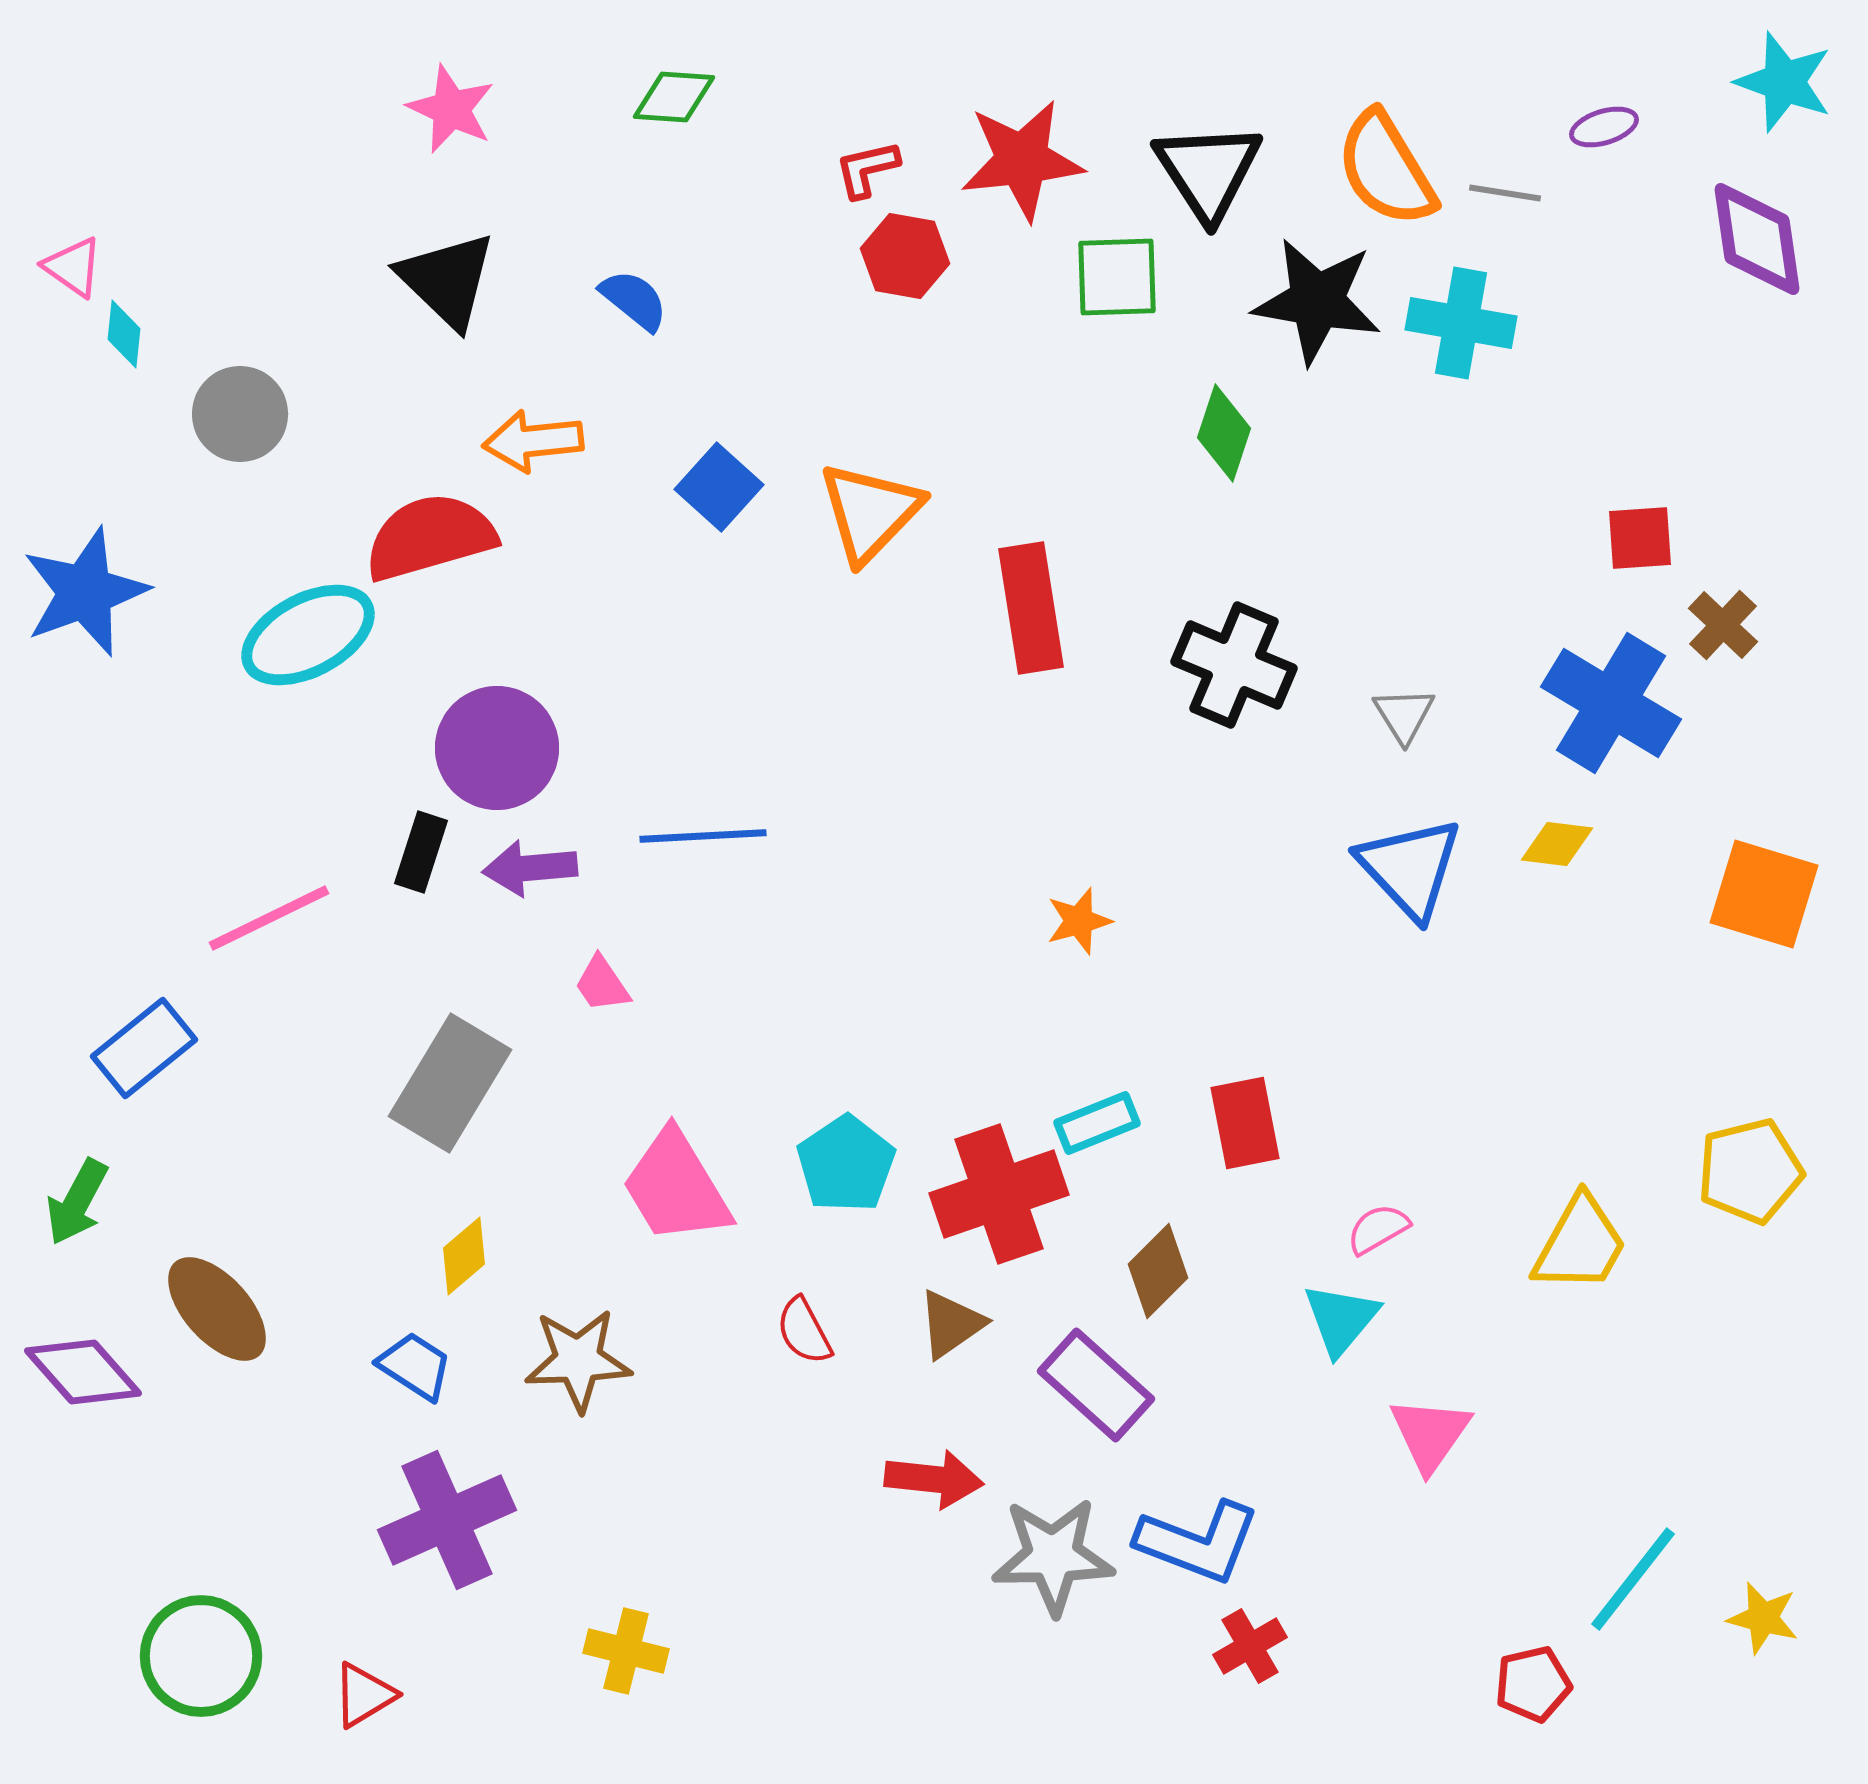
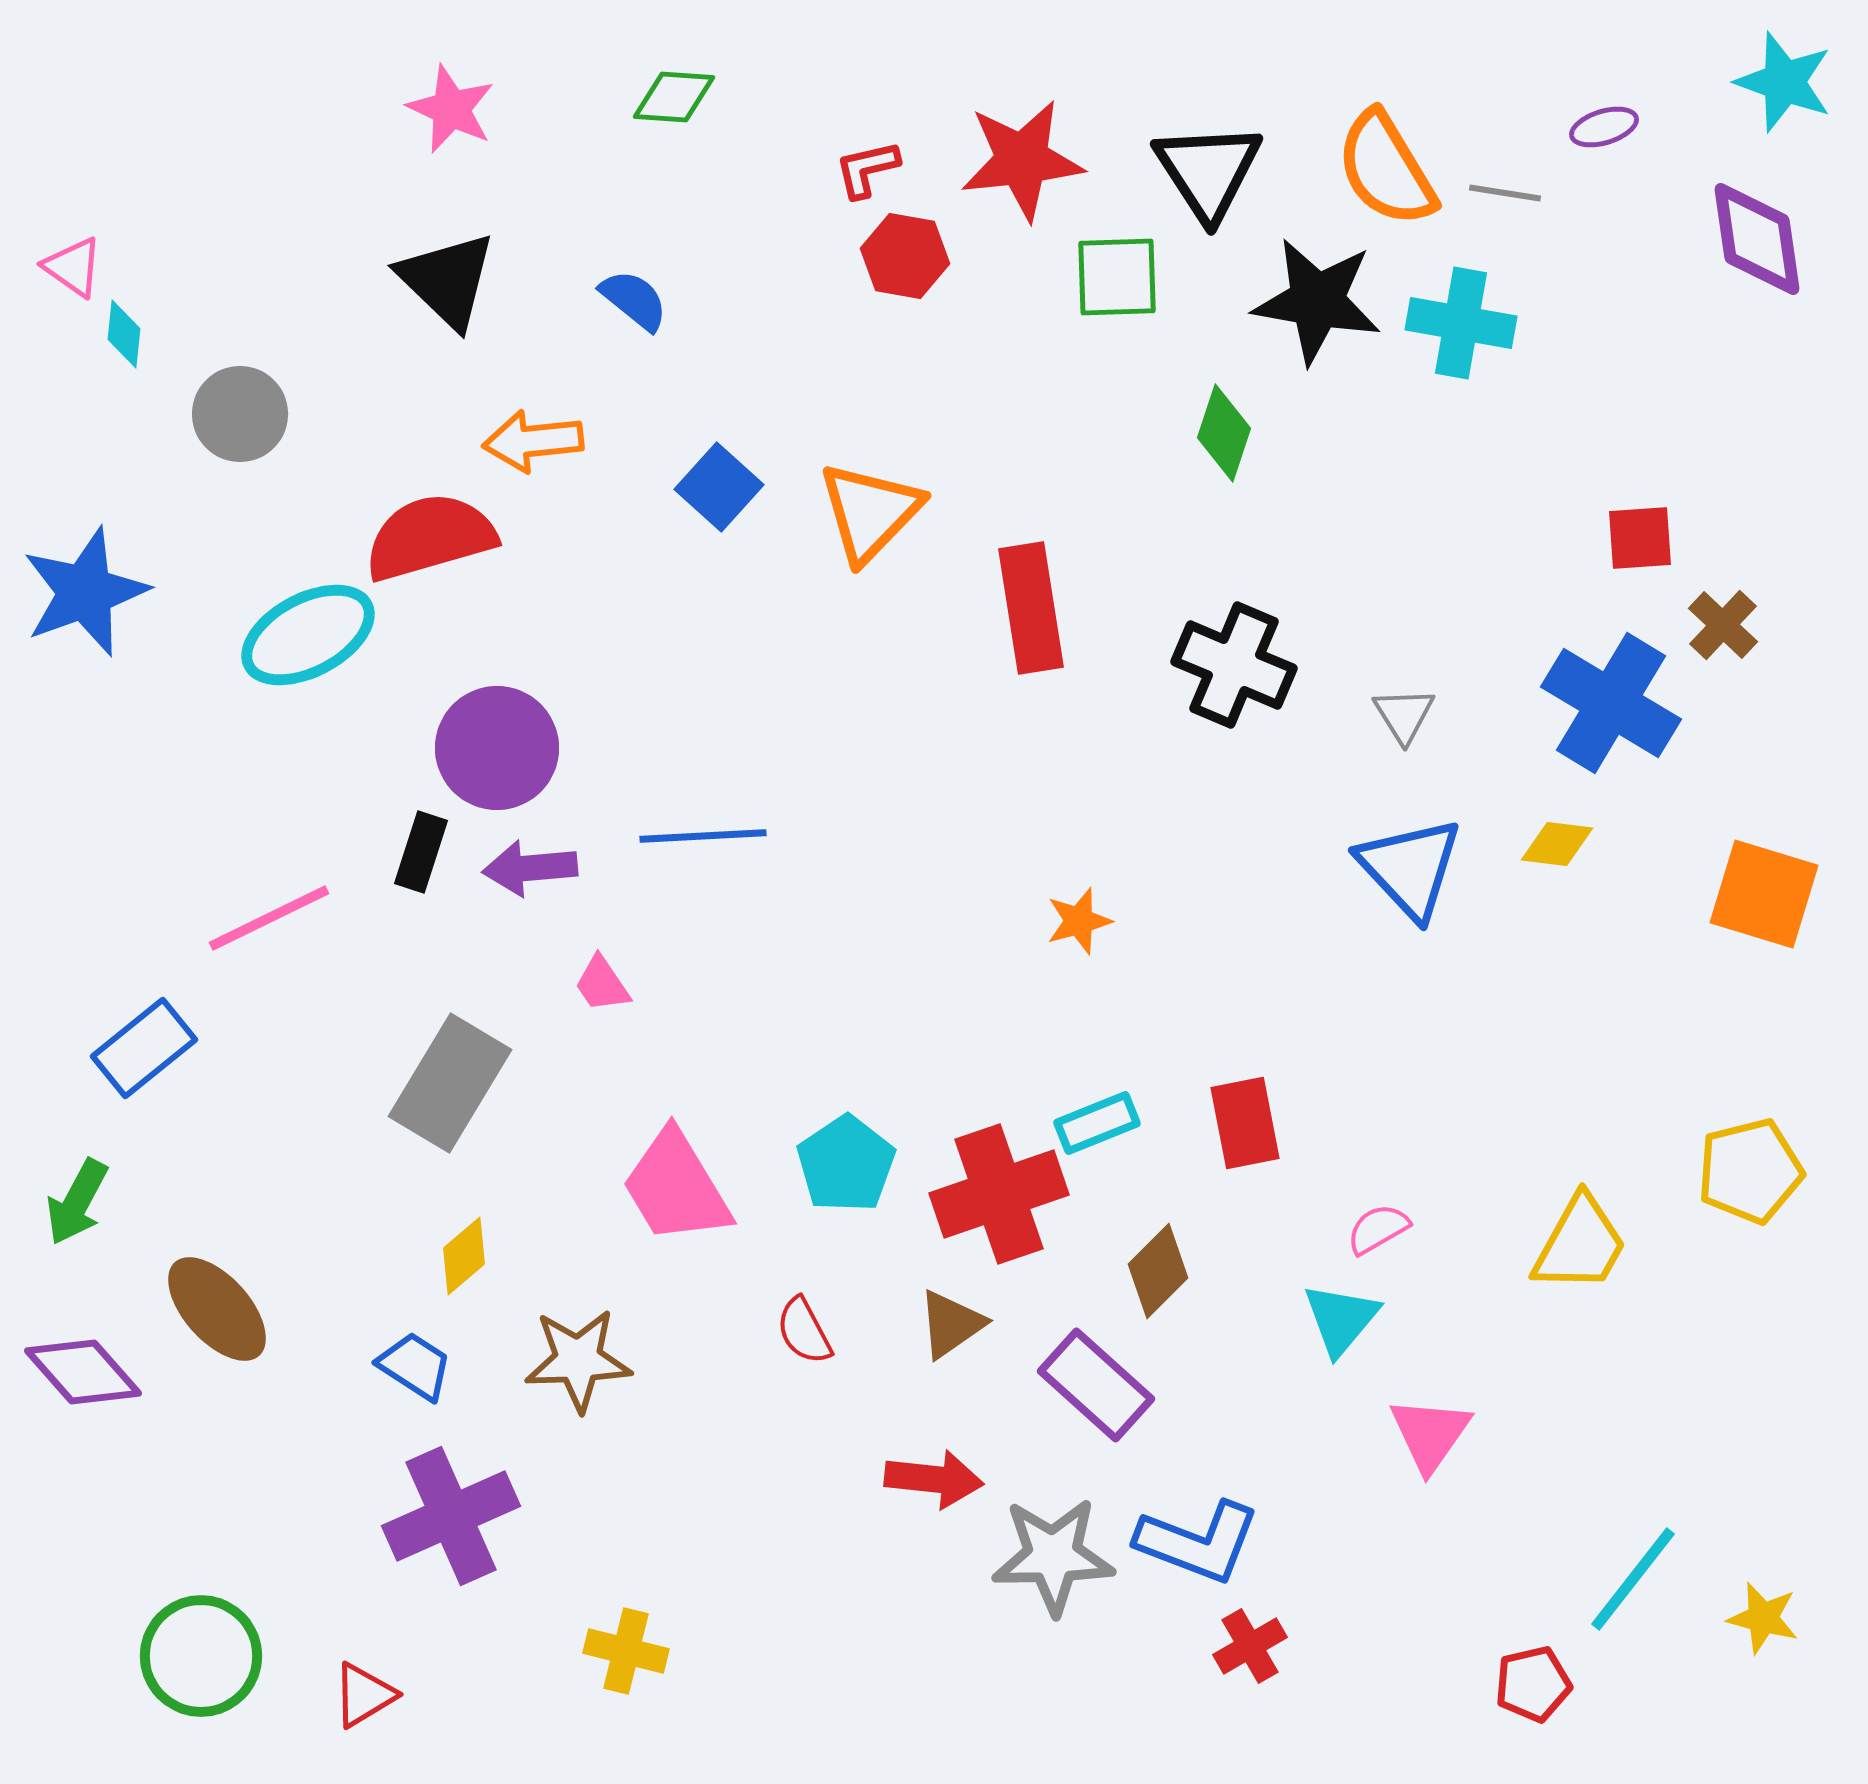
purple cross at (447, 1520): moved 4 px right, 4 px up
